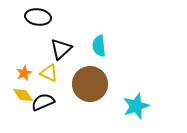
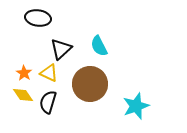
black ellipse: moved 1 px down
cyan semicircle: rotated 20 degrees counterclockwise
orange star: rotated 14 degrees counterclockwise
black semicircle: moved 5 px right; rotated 50 degrees counterclockwise
